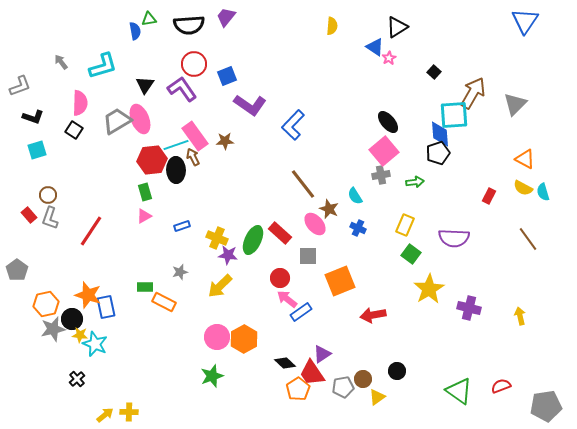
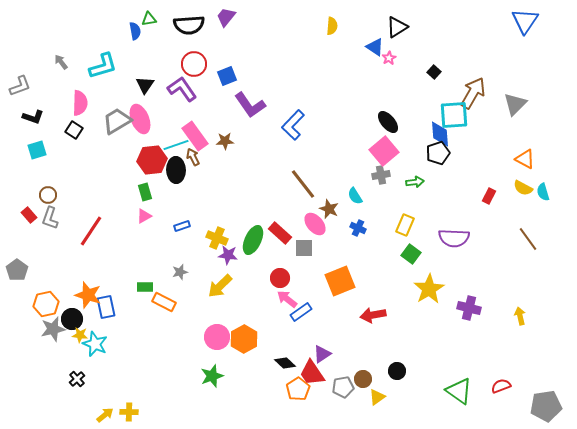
purple L-shape at (250, 105): rotated 20 degrees clockwise
gray square at (308, 256): moved 4 px left, 8 px up
